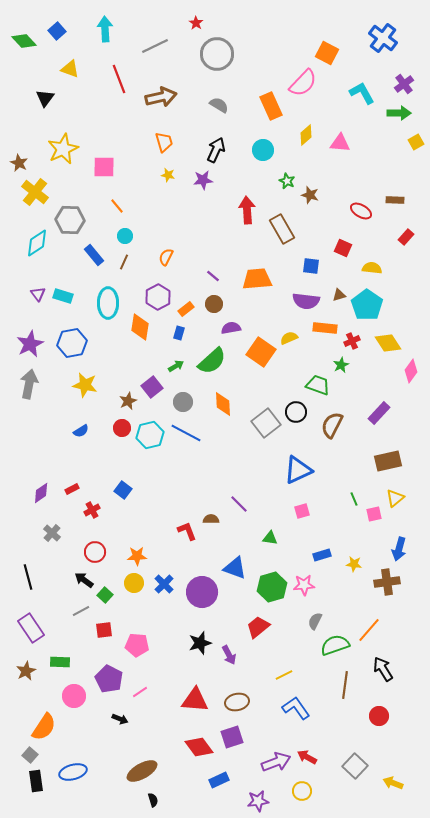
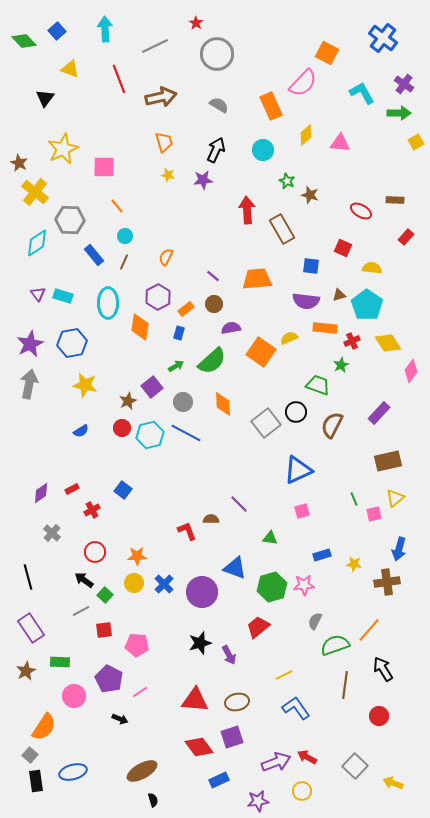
purple cross at (404, 84): rotated 18 degrees counterclockwise
